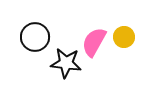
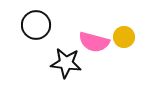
black circle: moved 1 px right, 12 px up
pink semicircle: rotated 104 degrees counterclockwise
